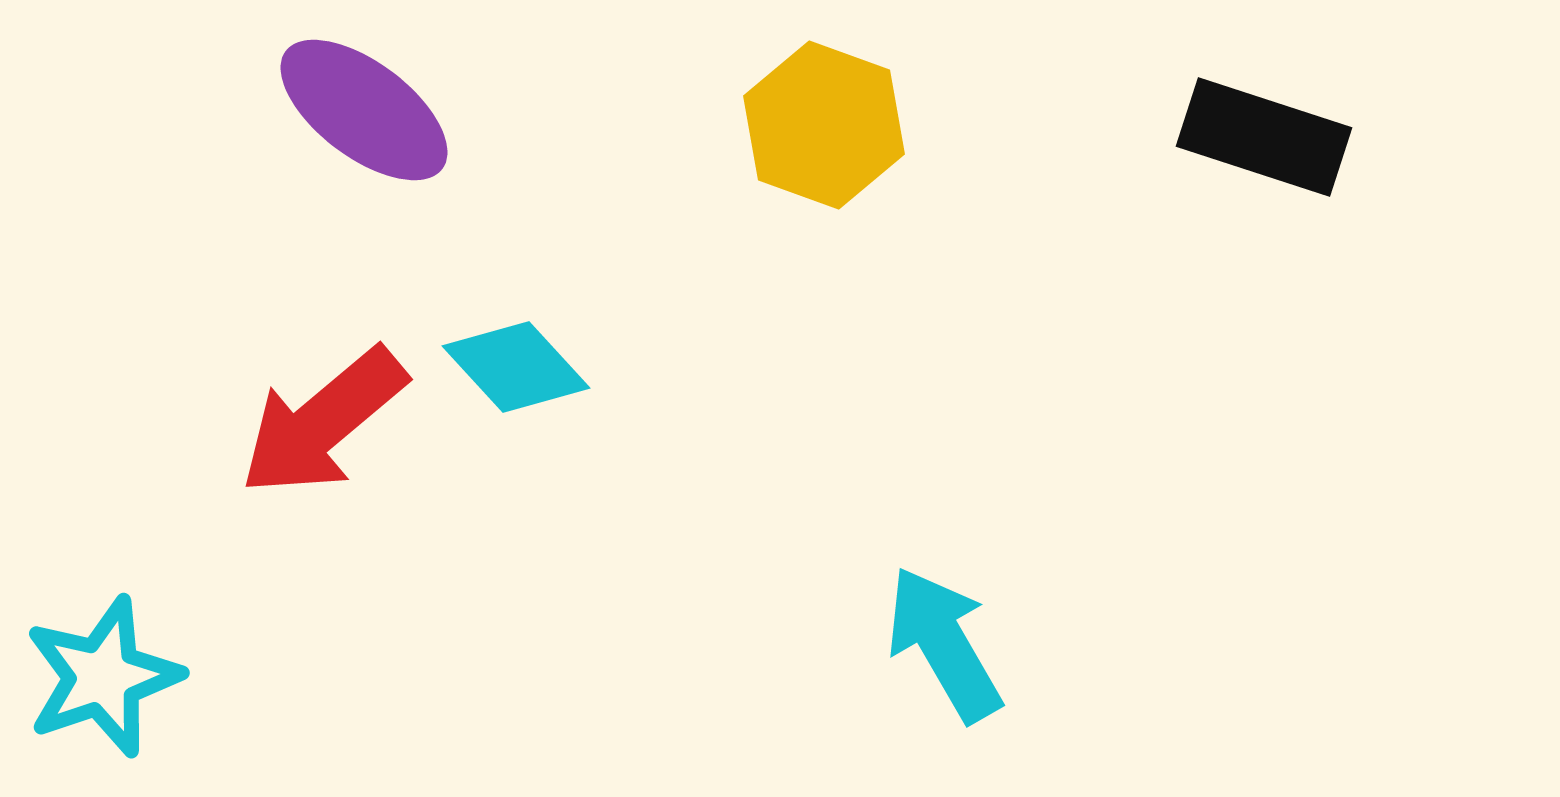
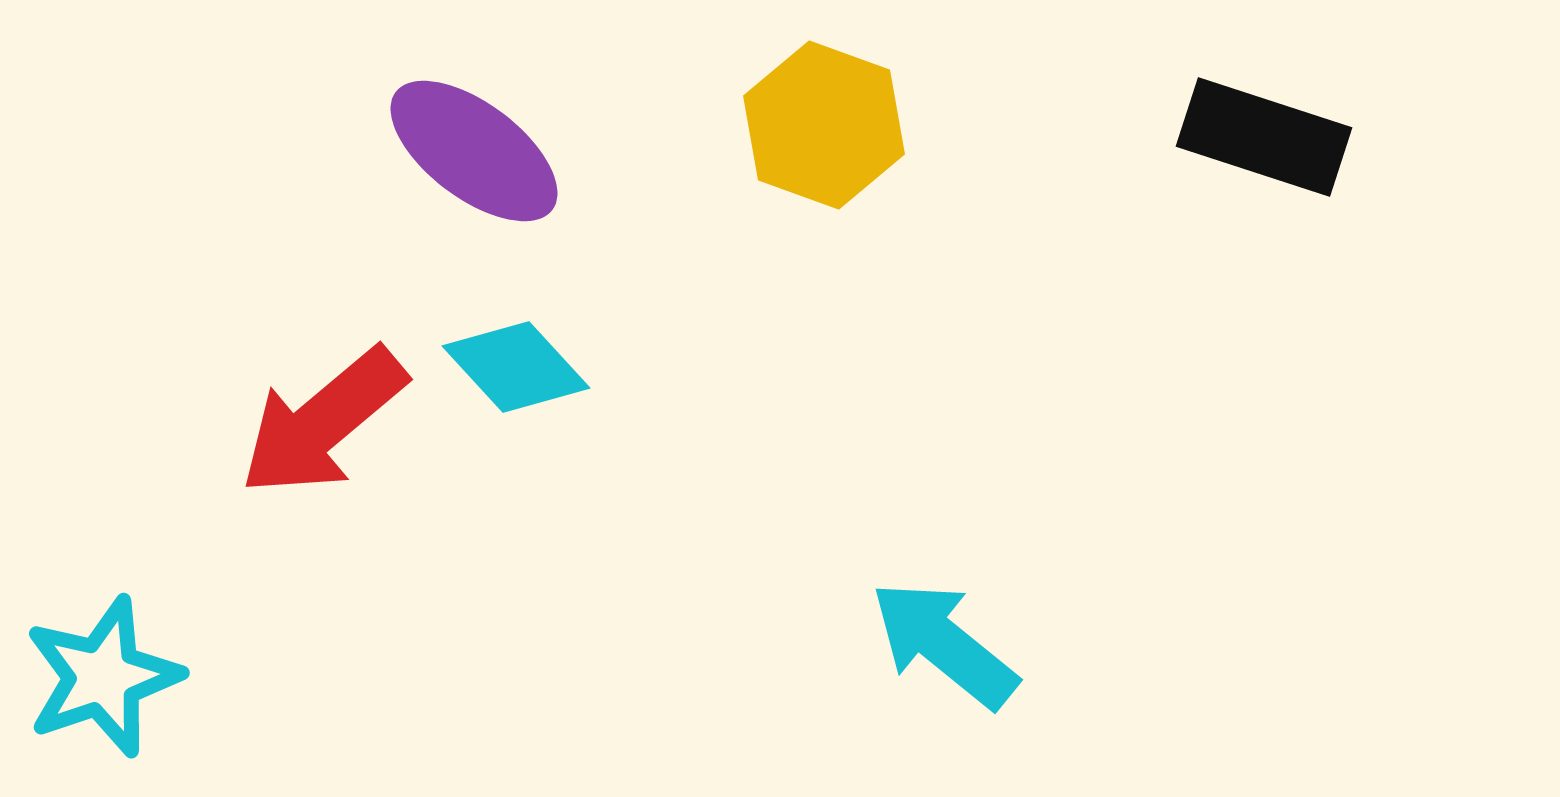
purple ellipse: moved 110 px right, 41 px down
cyan arrow: rotated 21 degrees counterclockwise
